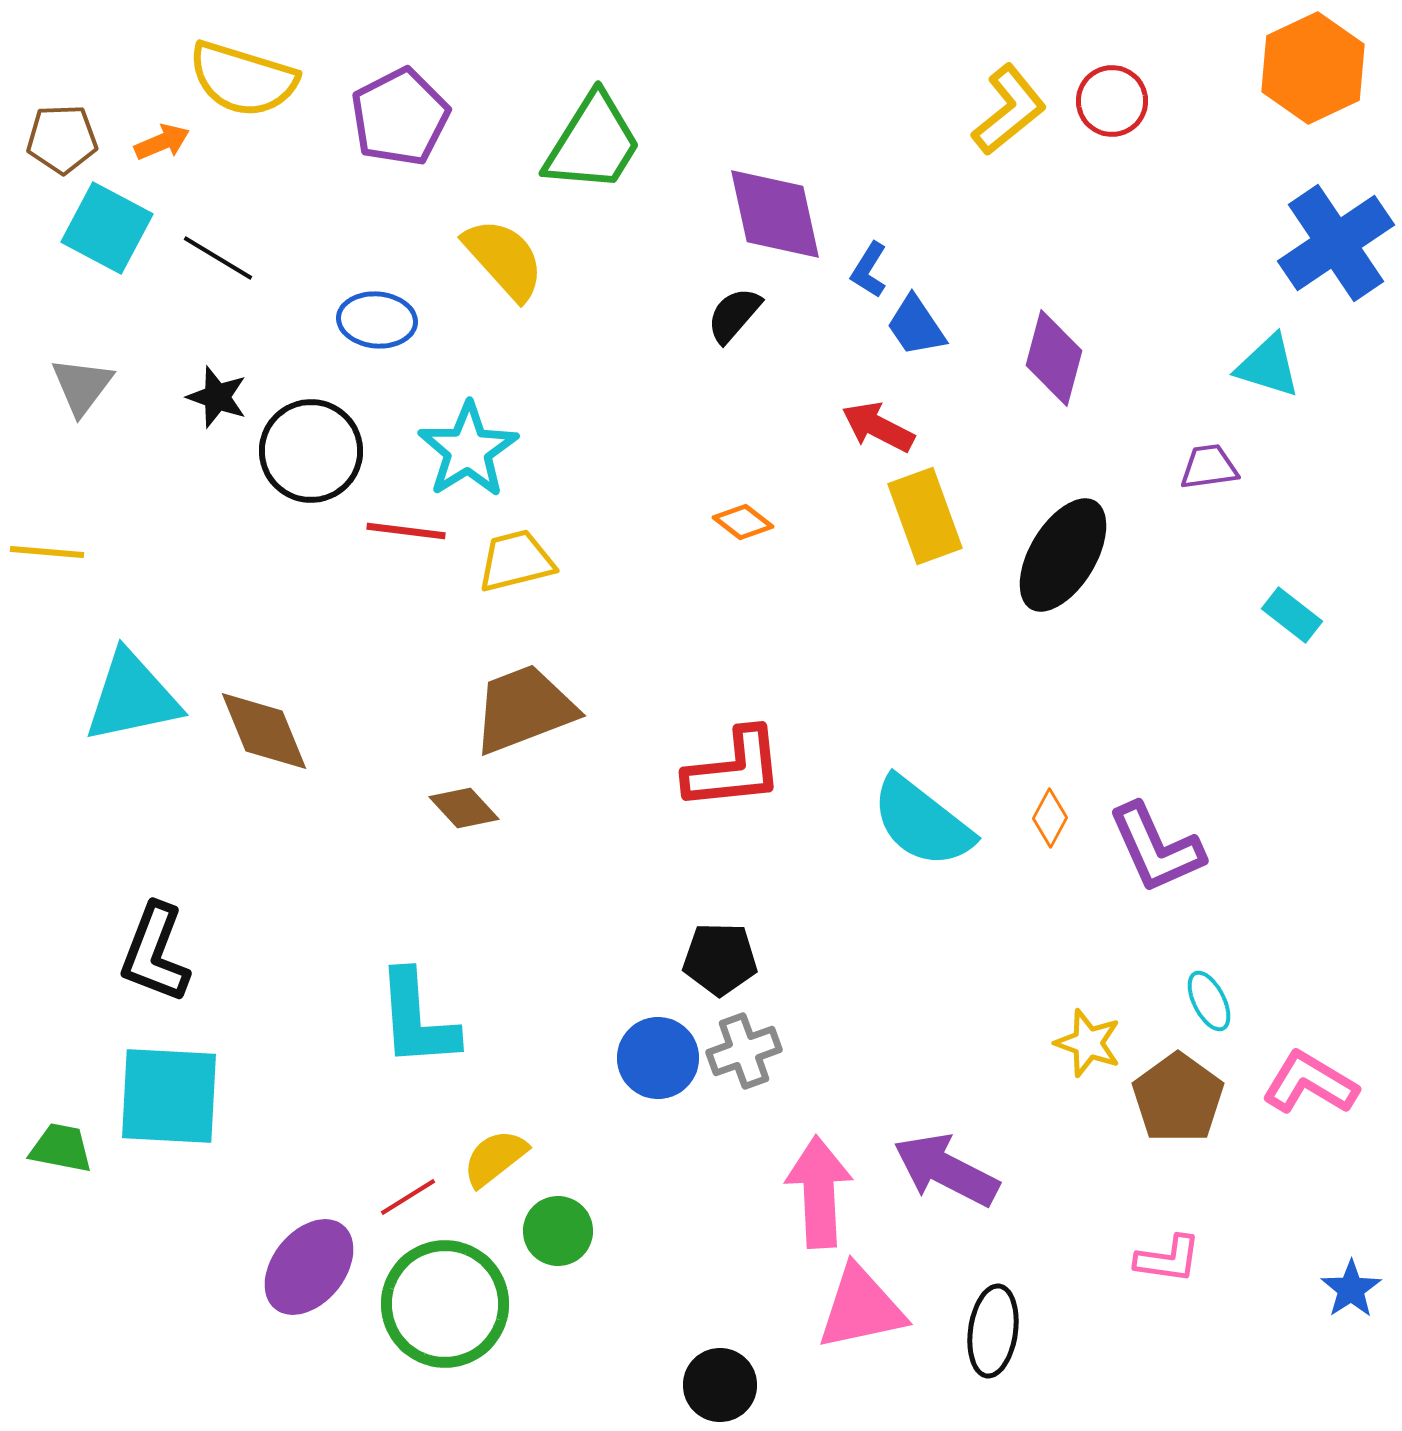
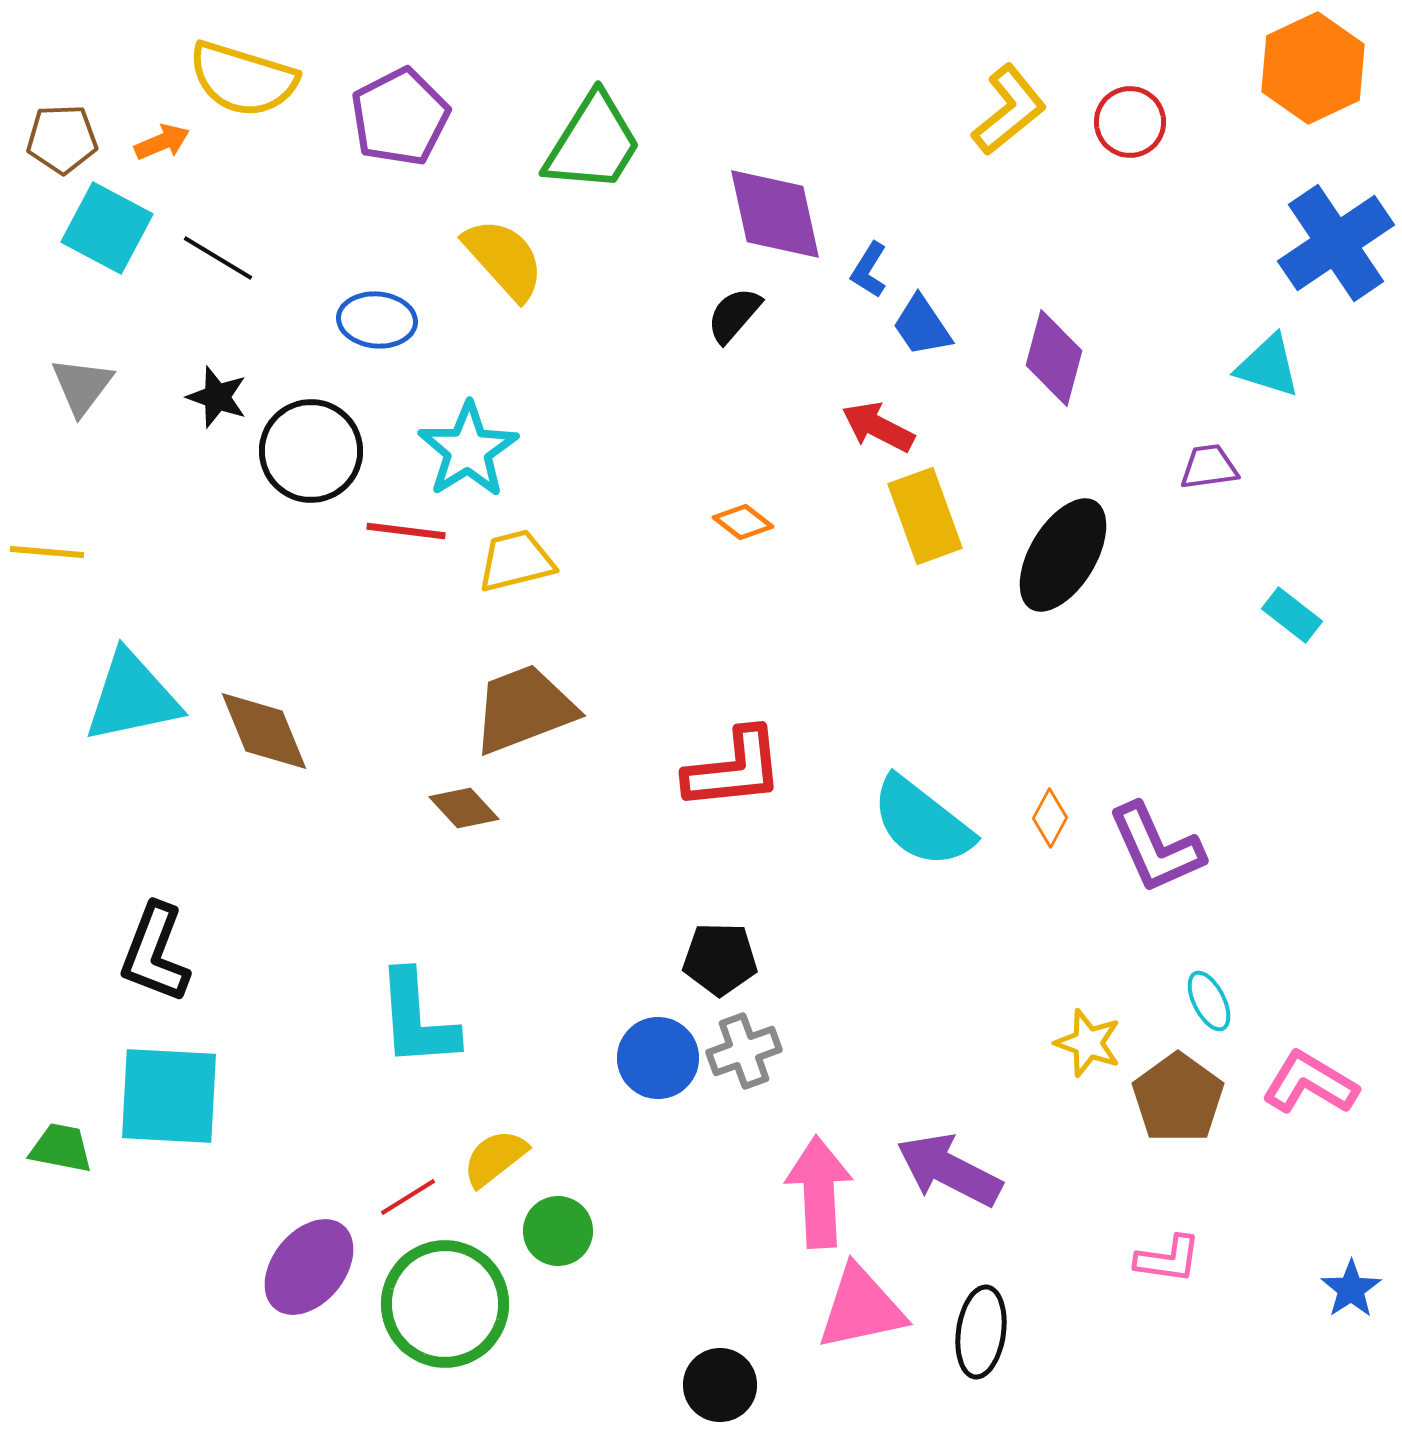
red circle at (1112, 101): moved 18 px right, 21 px down
blue trapezoid at (916, 326): moved 6 px right
purple arrow at (946, 1170): moved 3 px right
black ellipse at (993, 1331): moved 12 px left, 1 px down
